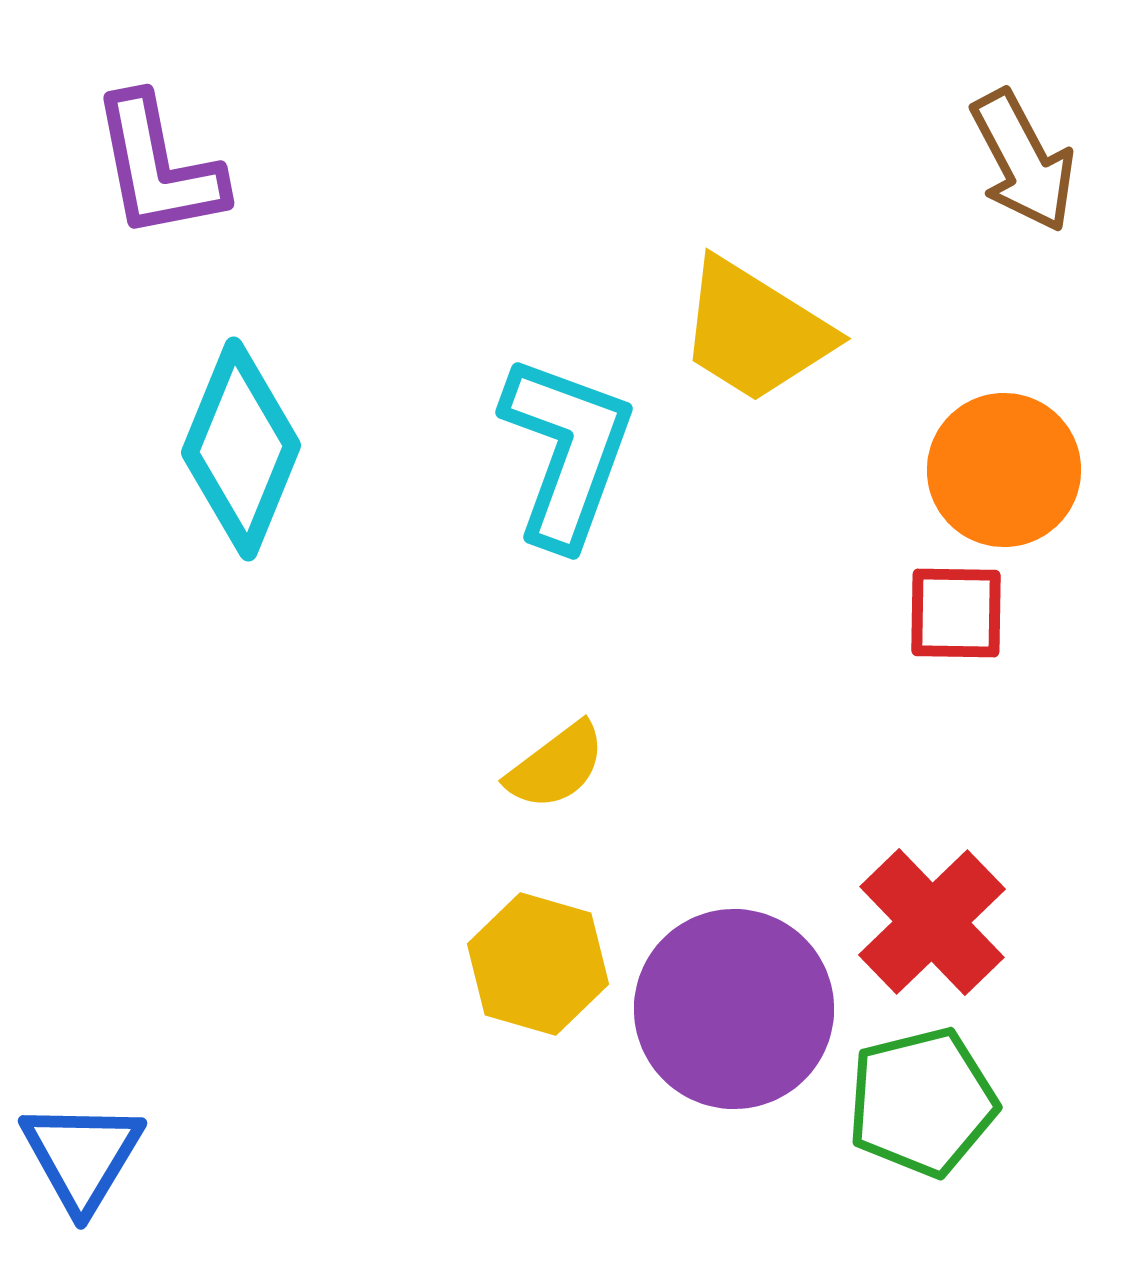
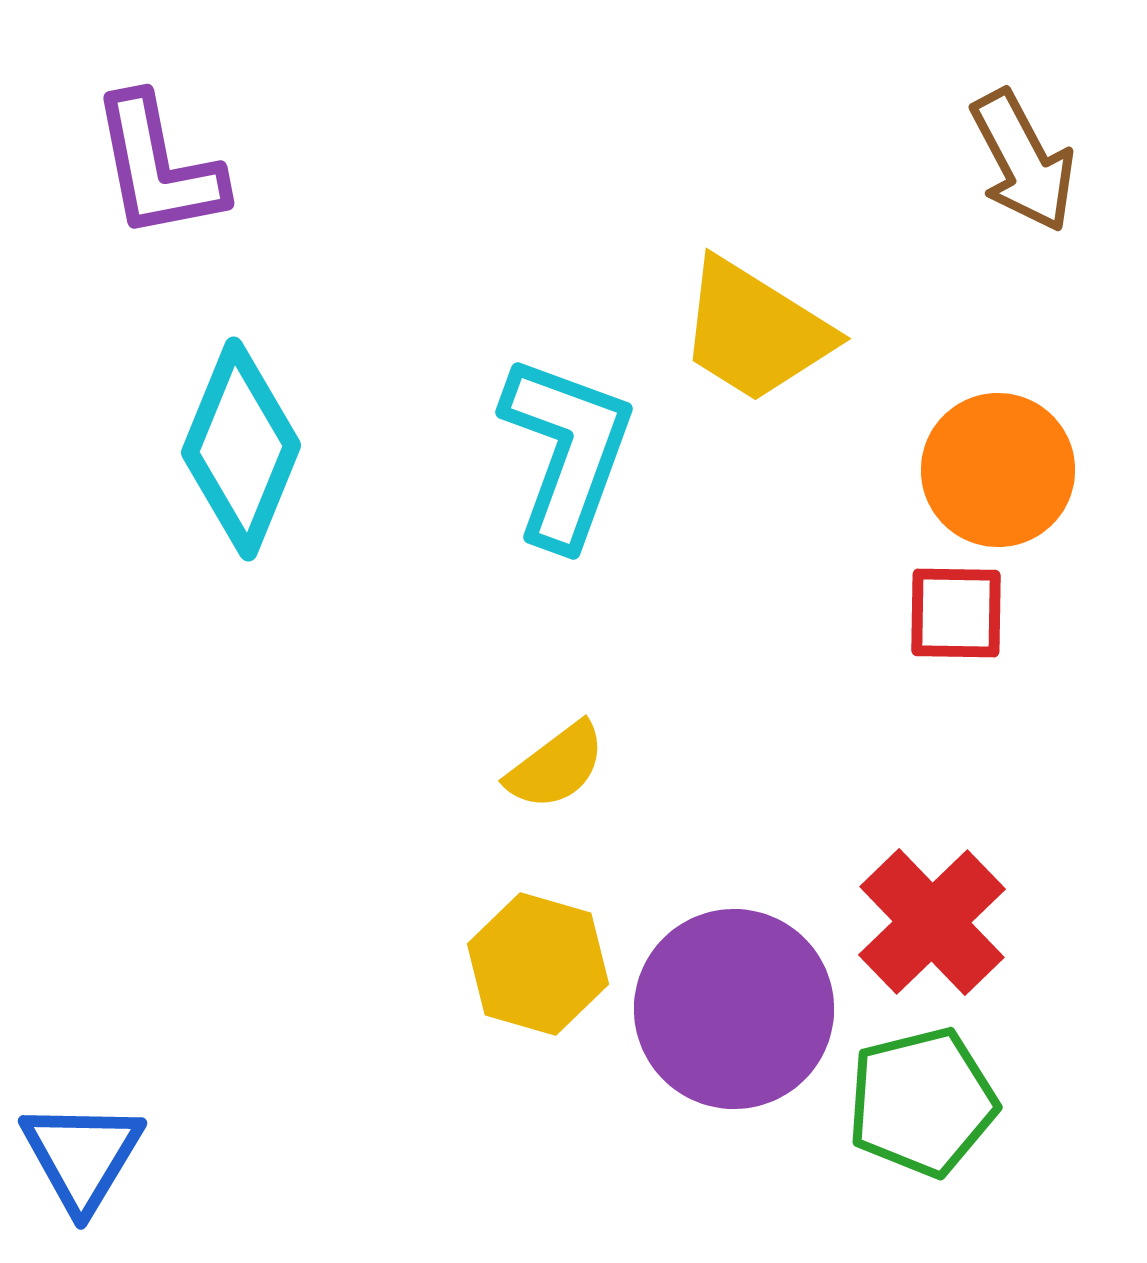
orange circle: moved 6 px left
